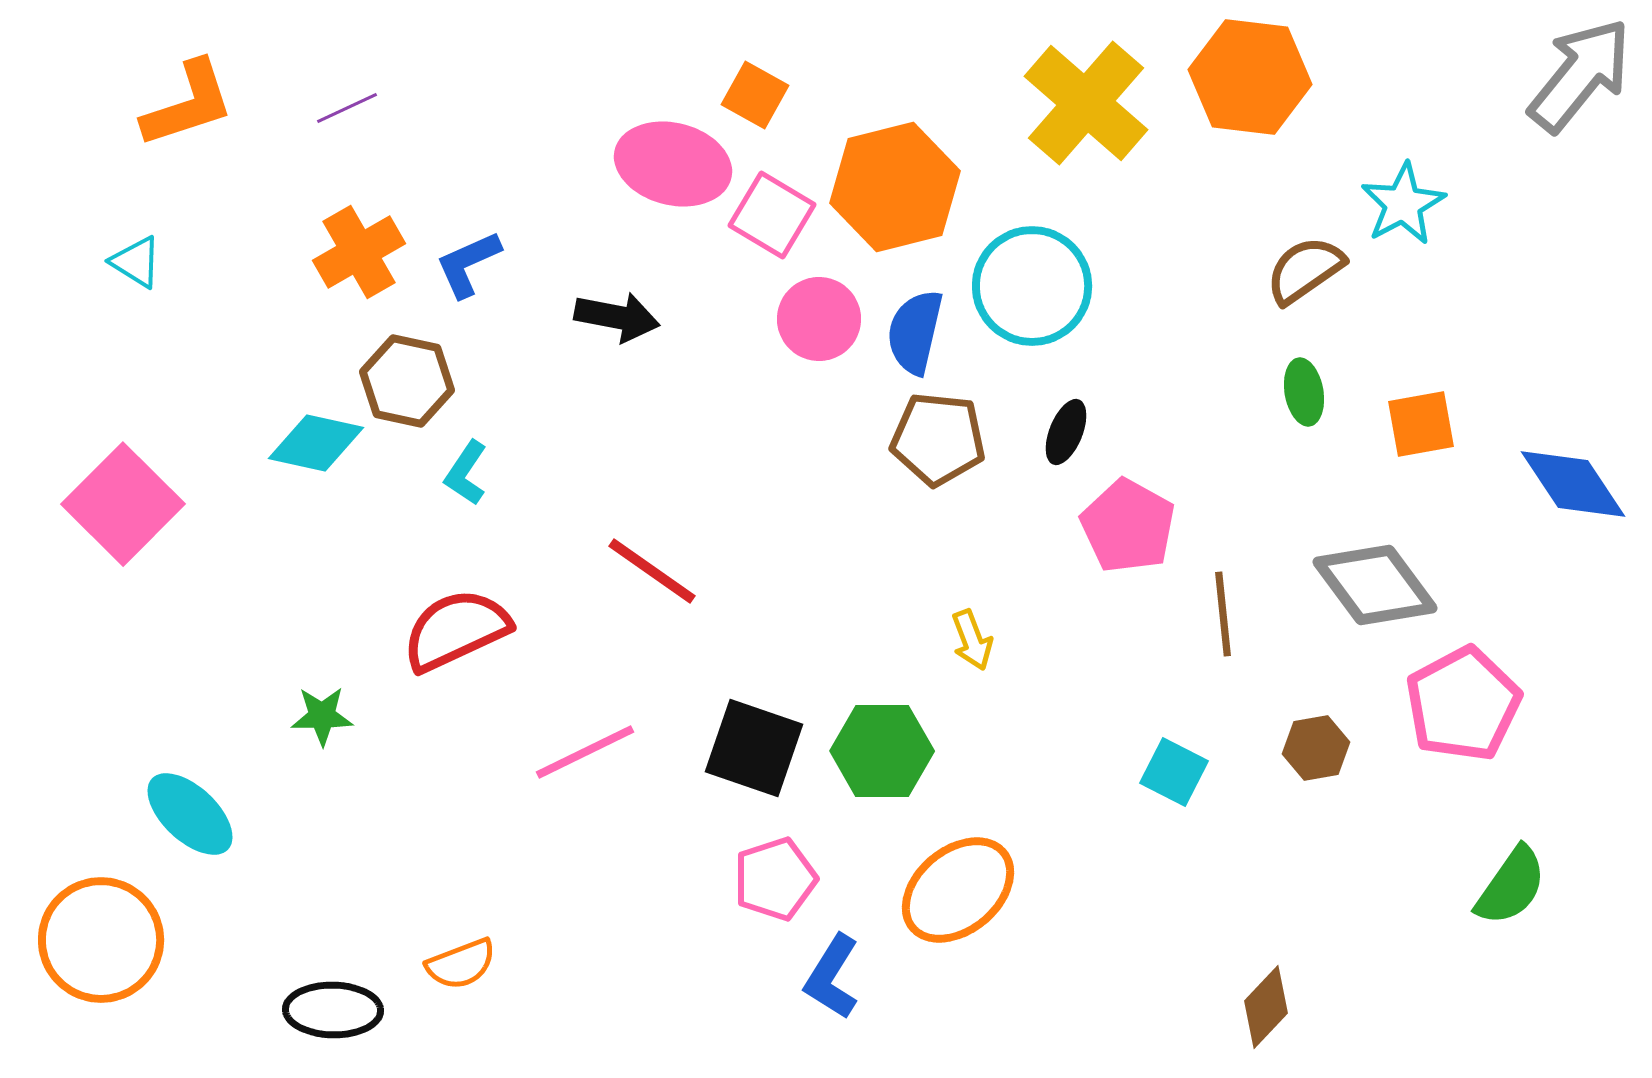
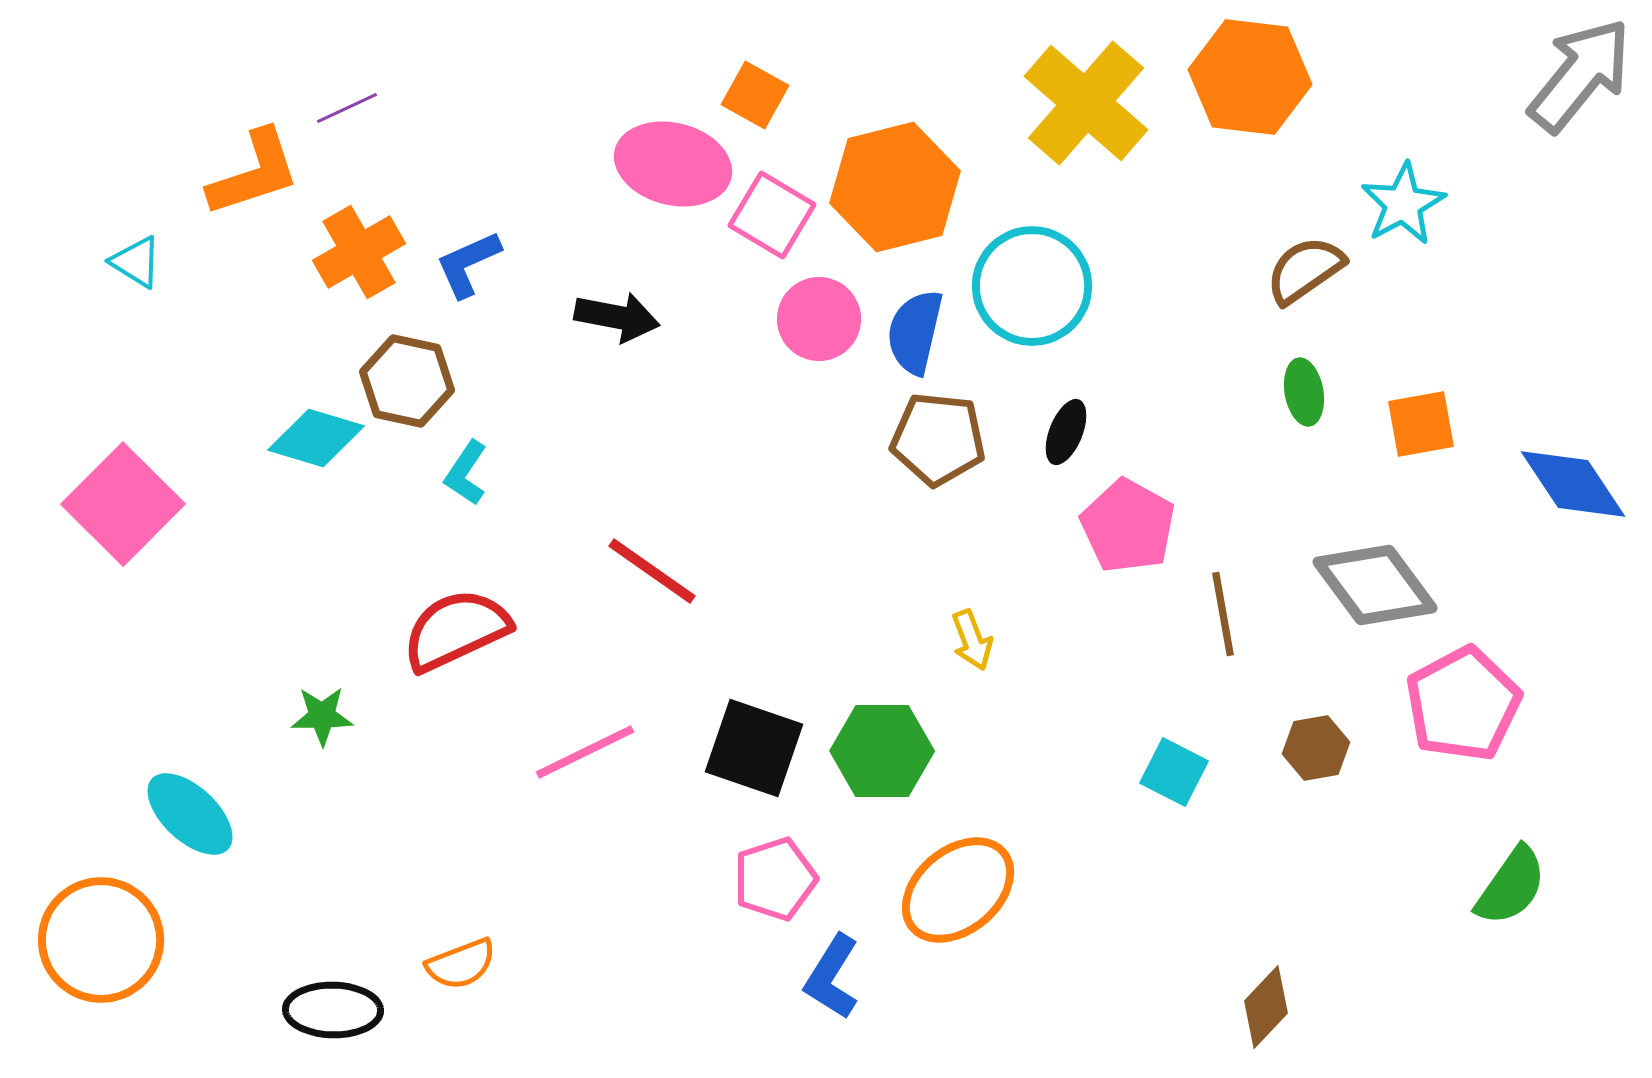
orange L-shape at (188, 104): moved 66 px right, 69 px down
cyan diamond at (316, 443): moved 5 px up; rotated 4 degrees clockwise
brown line at (1223, 614): rotated 4 degrees counterclockwise
